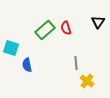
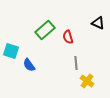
black triangle: moved 1 px down; rotated 40 degrees counterclockwise
red semicircle: moved 2 px right, 9 px down
cyan square: moved 3 px down
blue semicircle: moved 2 px right; rotated 24 degrees counterclockwise
